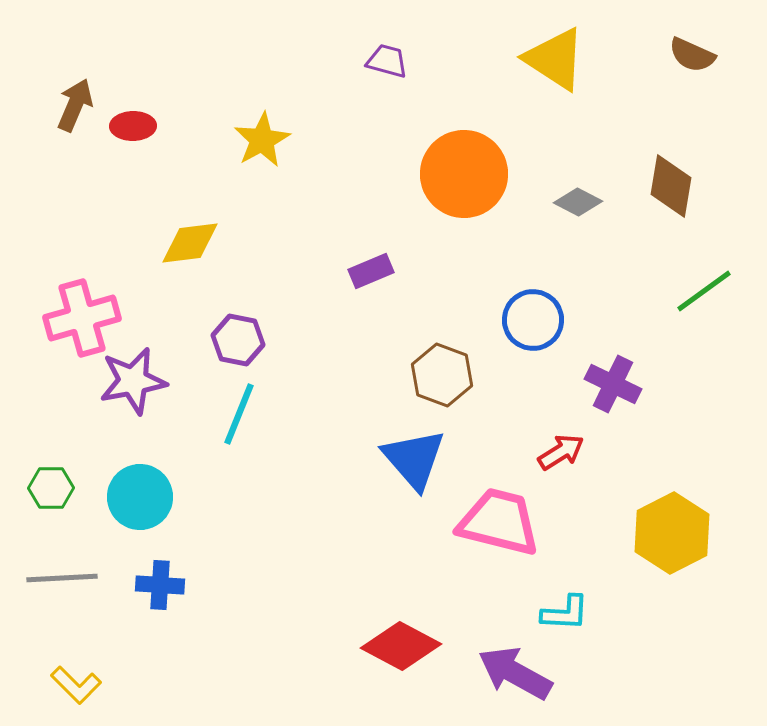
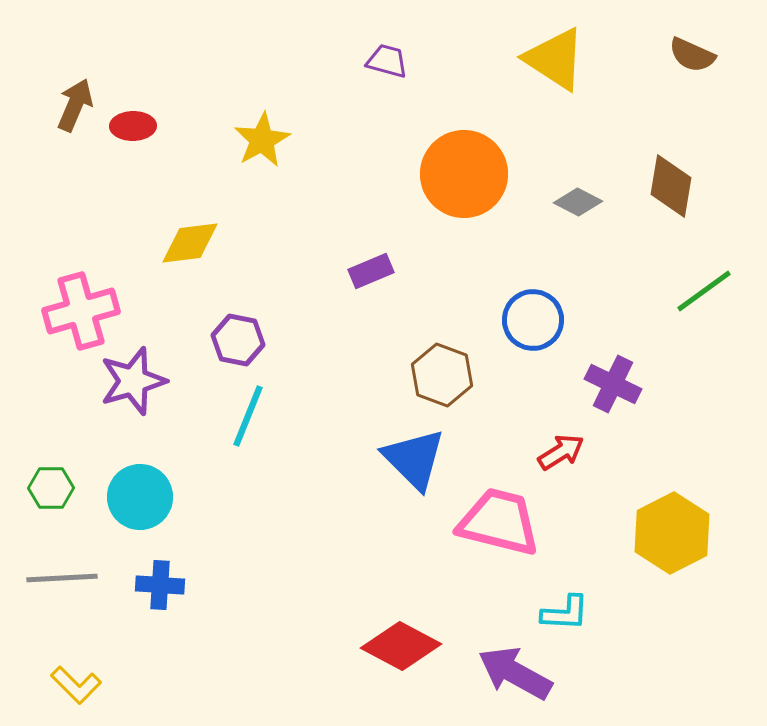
pink cross: moved 1 px left, 7 px up
purple star: rotated 6 degrees counterclockwise
cyan line: moved 9 px right, 2 px down
blue triangle: rotated 4 degrees counterclockwise
